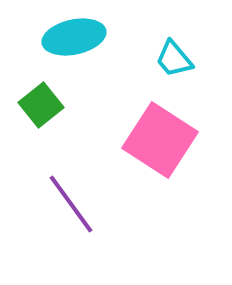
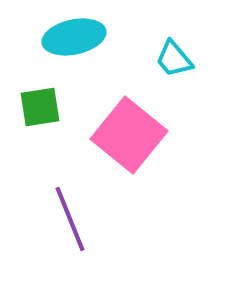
green square: moved 1 px left, 2 px down; rotated 30 degrees clockwise
pink square: moved 31 px left, 5 px up; rotated 6 degrees clockwise
purple line: moved 1 px left, 15 px down; rotated 14 degrees clockwise
